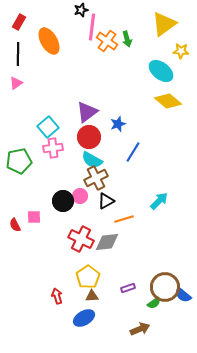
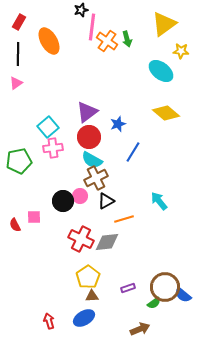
yellow diamond: moved 2 px left, 12 px down
cyan arrow: rotated 84 degrees counterclockwise
red arrow: moved 8 px left, 25 px down
